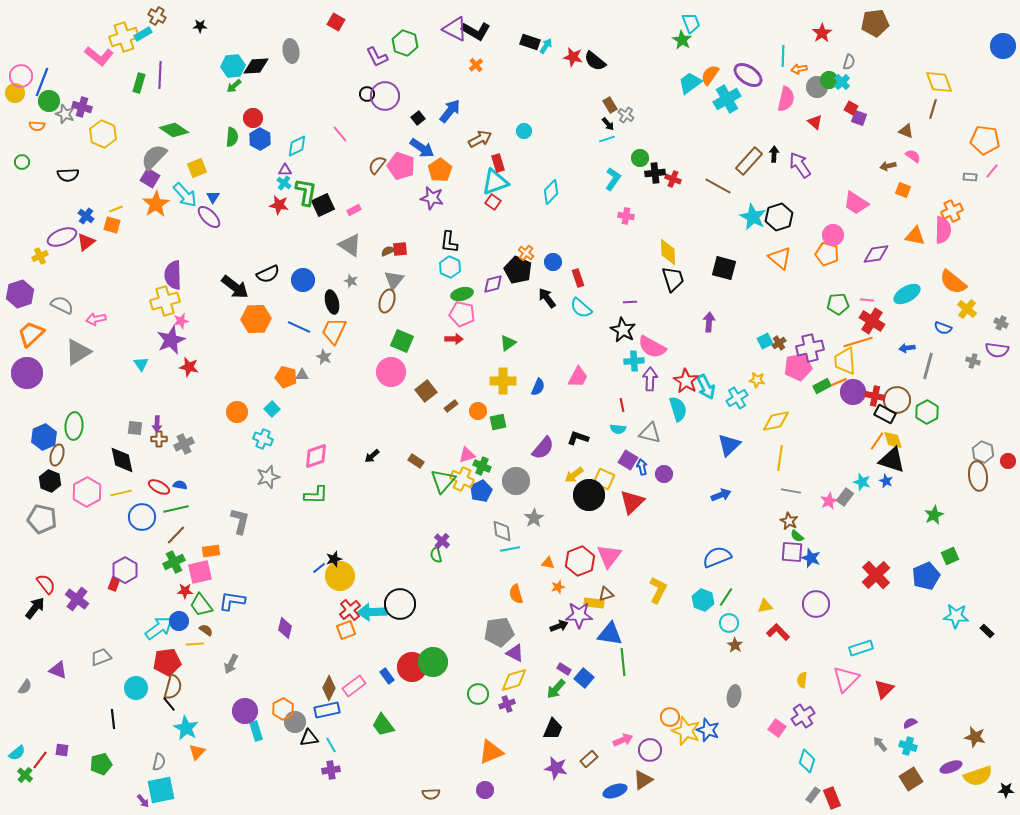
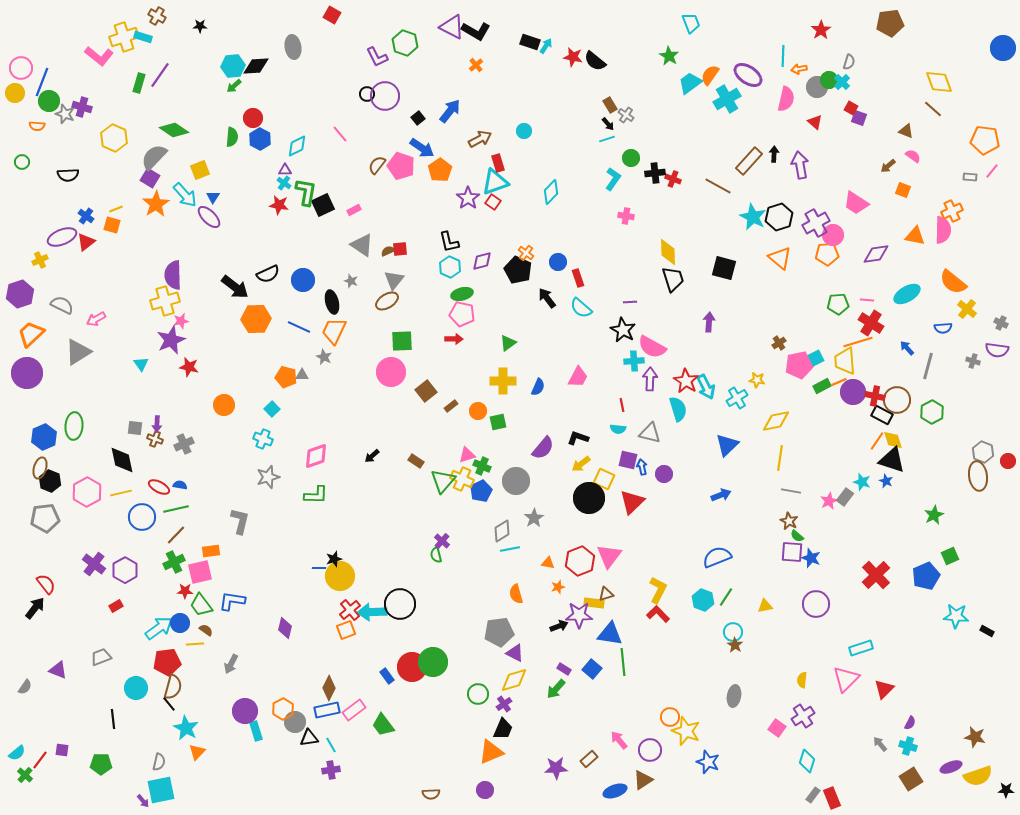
red square at (336, 22): moved 4 px left, 7 px up
brown pentagon at (875, 23): moved 15 px right
purple triangle at (455, 29): moved 3 px left, 2 px up
red star at (822, 33): moved 1 px left, 3 px up
cyan rectangle at (143, 34): moved 3 px down; rotated 48 degrees clockwise
green star at (682, 40): moved 13 px left, 16 px down
blue circle at (1003, 46): moved 2 px down
gray ellipse at (291, 51): moved 2 px right, 4 px up
purple line at (160, 75): rotated 32 degrees clockwise
pink circle at (21, 76): moved 8 px up
brown line at (933, 109): rotated 66 degrees counterclockwise
yellow hexagon at (103, 134): moved 11 px right, 4 px down
green circle at (640, 158): moved 9 px left
purple arrow at (800, 165): rotated 24 degrees clockwise
brown arrow at (888, 166): rotated 28 degrees counterclockwise
yellow square at (197, 168): moved 3 px right, 2 px down
purple star at (432, 198): moved 36 px right; rotated 25 degrees clockwise
black L-shape at (449, 242): rotated 20 degrees counterclockwise
gray triangle at (350, 245): moved 12 px right
orange pentagon at (827, 254): rotated 20 degrees counterclockwise
yellow cross at (40, 256): moved 4 px down
blue circle at (553, 262): moved 5 px right
purple diamond at (493, 284): moved 11 px left, 23 px up
brown ellipse at (387, 301): rotated 40 degrees clockwise
pink arrow at (96, 319): rotated 18 degrees counterclockwise
red cross at (872, 321): moved 1 px left, 2 px down
blue semicircle at (943, 328): rotated 24 degrees counterclockwise
green square at (402, 341): rotated 25 degrees counterclockwise
cyan square at (765, 341): moved 51 px right, 17 px down
purple cross at (810, 348): moved 6 px right, 125 px up; rotated 16 degrees counterclockwise
blue arrow at (907, 348): rotated 56 degrees clockwise
pink pentagon at (798, 367): moved 1 px right, 2 px up
orange circle at (237, 412): moved 13 px left, 7 px up
green hexagon at (927, 412): moved 5 px right
black rectangle at (885, 414): moved 3 px left, 1 px down
brown cross at (159, 439): moved 4 px left; rotated 21 degrees clockwise
blue triangle at (729, 445): moved 2 px left
brown ellipse at (57, 455): moved 17 px left, 13 px down
purple square at (628, 460): rotated 18 degrees counterclockwise
yellow arrow at (574, 475): moved 7 px right, 11 px up
black circle at (589, 495): moved 3 px down
gray pentagon at (42, 519): moved 3 px right, 1 px up; rotated 20 degrees counterclockwise
gray diamond at (502, 531): rotated 65 degrees clockwise
blue line at (319, 568): rotated 40 degrees clockwise
red rectangle at (114, 584): moved 2 px right, 22 px down; rotated 40 degrees clockwise
purple cross at (77, 599): moved 17 px right, 35 px up
blue circle at (179, 621): moved 1 px right, 2 px down
cyan circle at (729, 623): moved 4 px right, 9 px down
black rectangle at (987, 631): rotated 16 degrees counterclockwise
red L-shape at (778, 632): moved 120 px left, 18 px up
blue square at (584, 678): moved 8 px right, 9 px up
pink rectangle at (354, 686): moved 24 px down
purple cross at (507, 704): moved 3 px left; rotated 14 degrees counterclockwise
purple semicircle at (910, 723): rotated 144 degrees clockwise
black trapezoid at (553, 729): moved 50 px left
blue star at (708, 730): moved 32 px down
pink arrow at (623, 740): moved 4 px left; rotated 108 degrees counterclockwise
green pentagon at (101, 764): rotated 15 degrees clockwise
purple star at (556, 768): rotated 15 degrees counterclockwise
